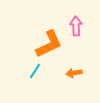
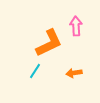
orange L-shape: moved 1 px up
